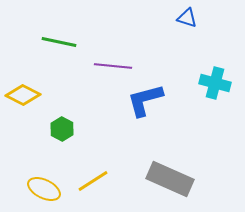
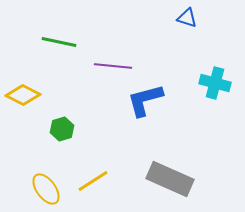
green hexagon: rotated 15 degrees clockwise
yellow ellipse: moved 2 px right; rotated 28 degrees clockwise
